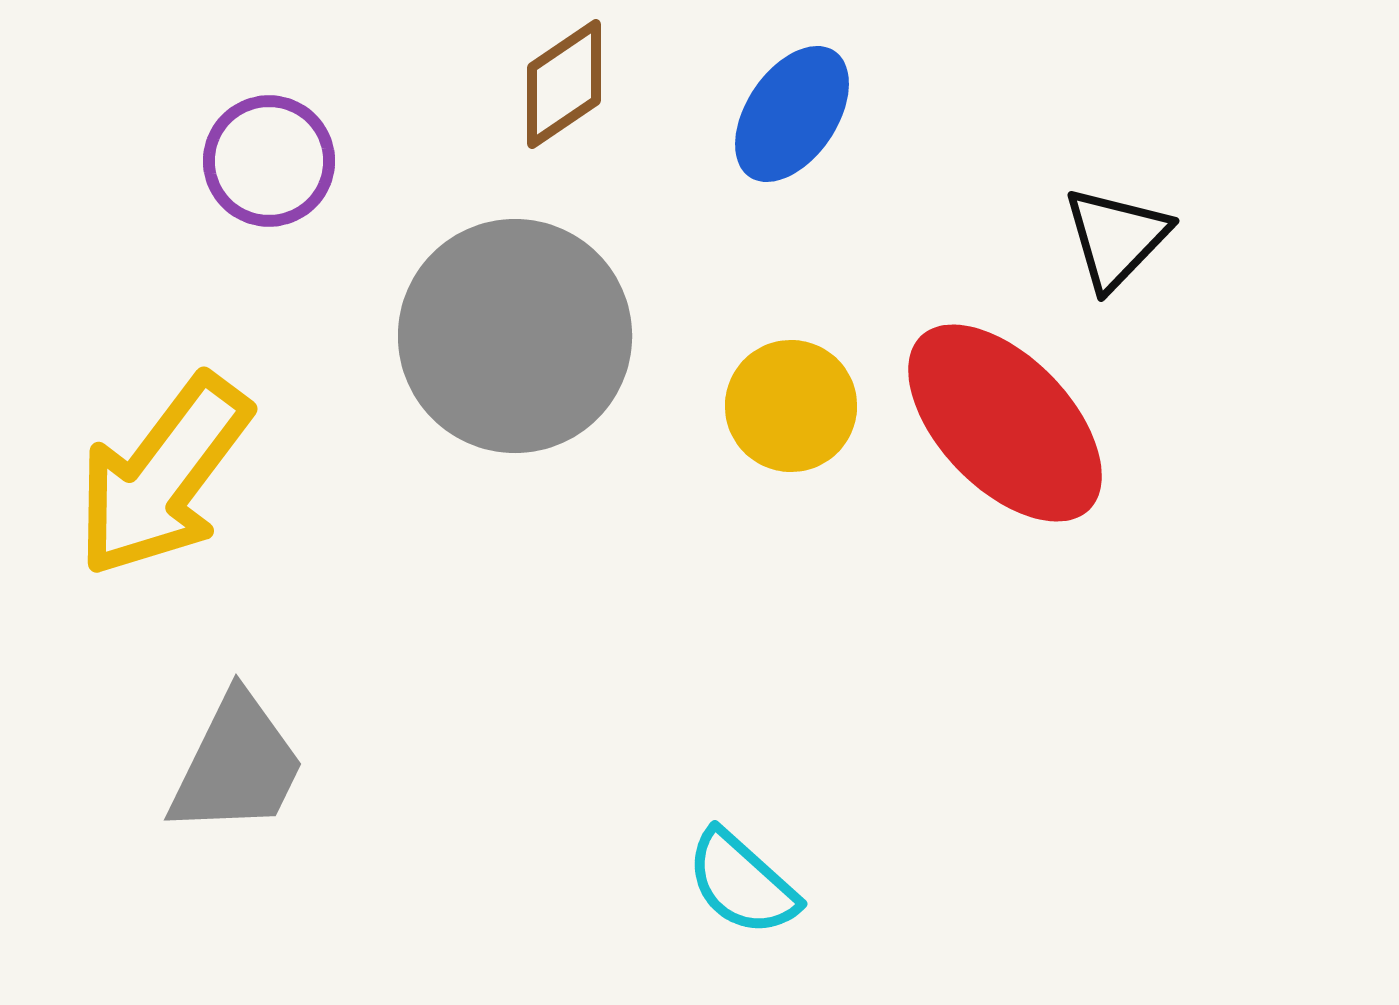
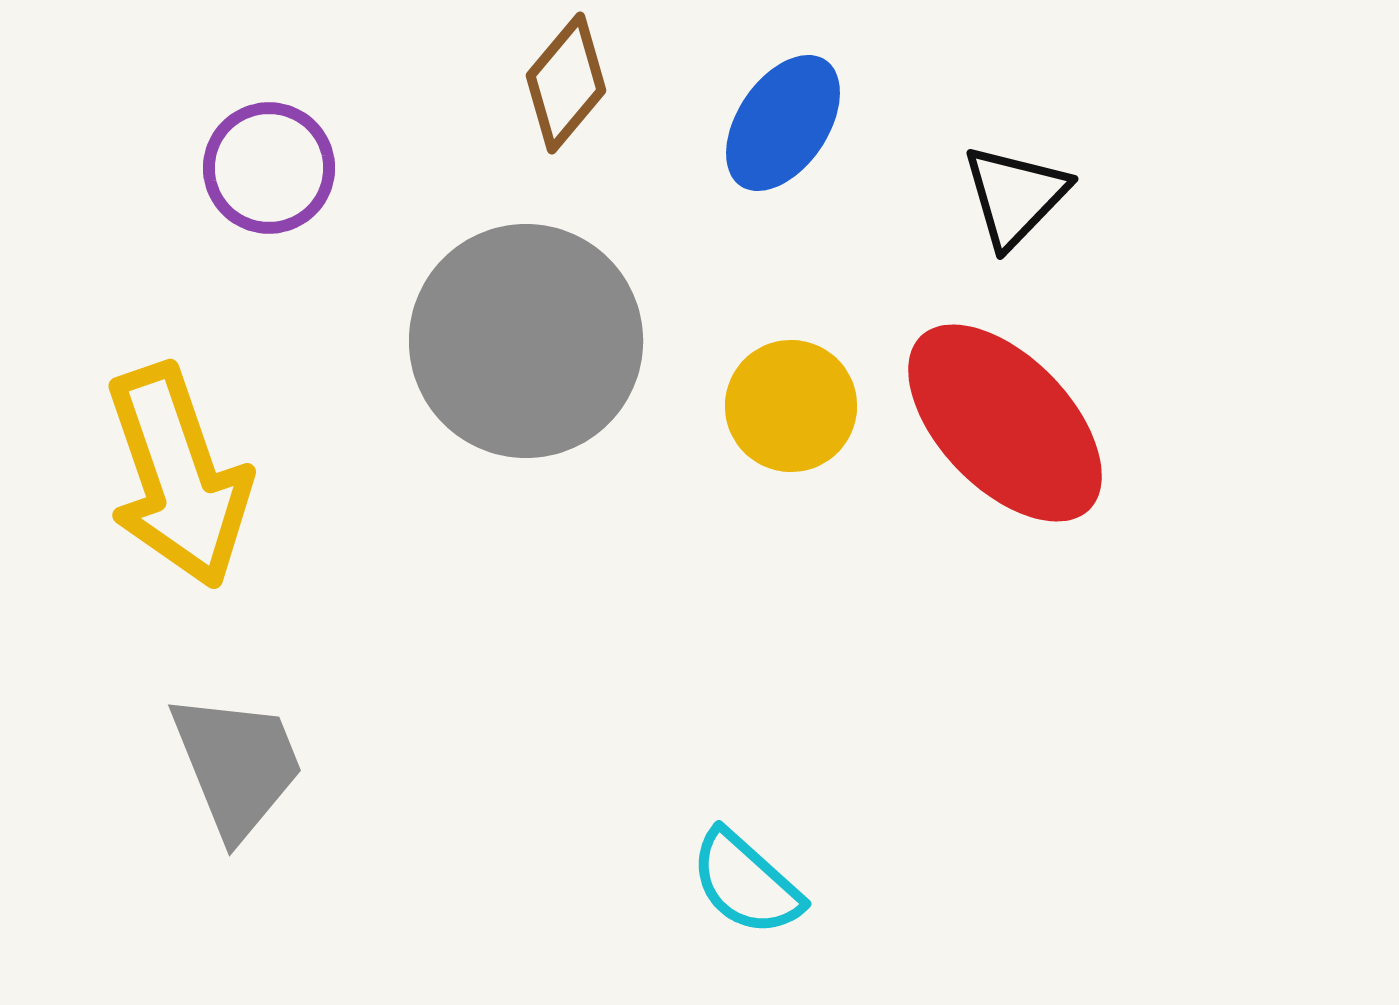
brown diamond: moved 2 px right, 1 px up; rotated 16 degrees counterclockwise
blue ellipse: moved 9 px left, 9 px down
purple circle: moved 7 px down
black triangle: moved 101 px left, 42 px up
gray circle: moved 11 px right, 5 px down
yellow arrow: moved 15 px right; rotated 56 degrees counterclockwise
gray trapezoid: rotated 48 degrees counterclockwise
cyan semicircle: moved 4 px right
